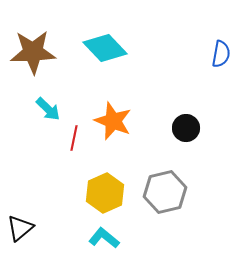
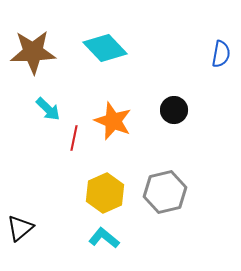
black circle: moved 12 px left, 18 px up
